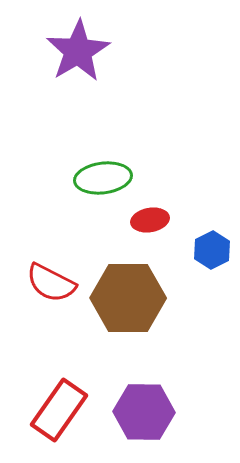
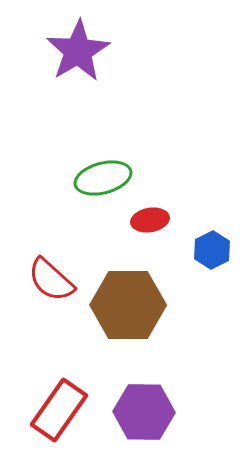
green ellipse: rotated 8 degrees counterclockwise
red semicircle: moved 3 px up; rotated 15 degrees clockwise
brown hexagon: moved 7 px down
